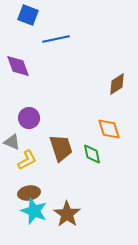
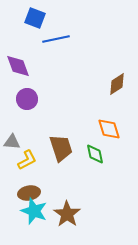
blue square: moved 7 px right, 3 px down
purple circle: moved 2 px left, 19 px up
gray triangle: rotated 18 degrees counterclockwise
green diamond: moved 3 px right
